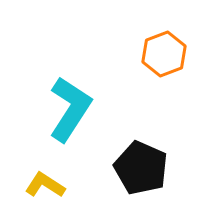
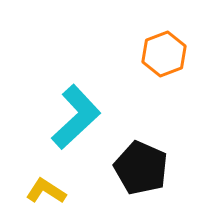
cyan L-shape: moved 6 px right, 8 px down; rotated 14 degrees clockwise
yellow L-shape: moved 1 px right, 6 px down
